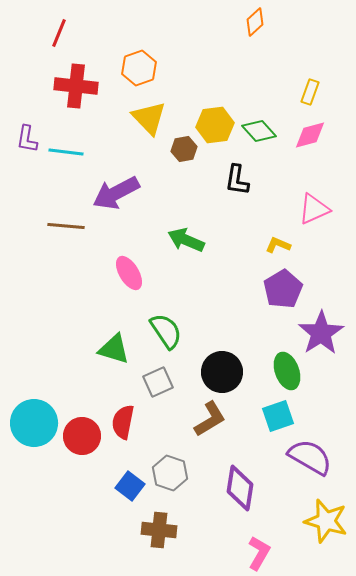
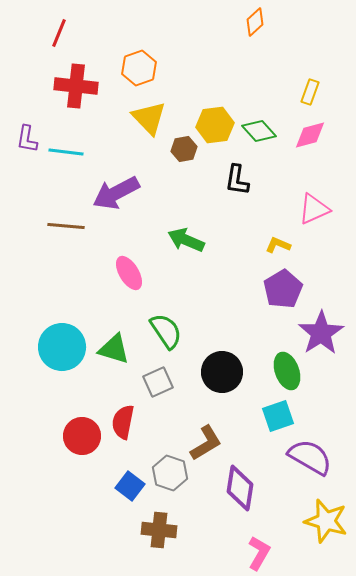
brown L-shape: moved 4 px left, 24 px down
cyan circle: moved 28 px right, 76 px up
